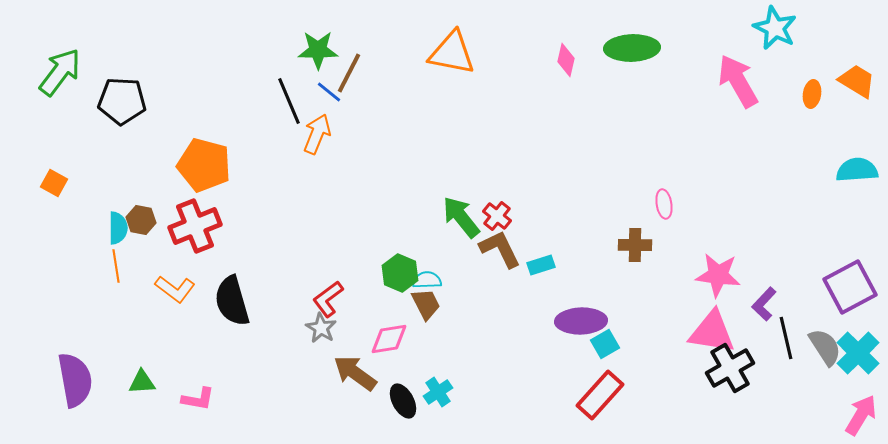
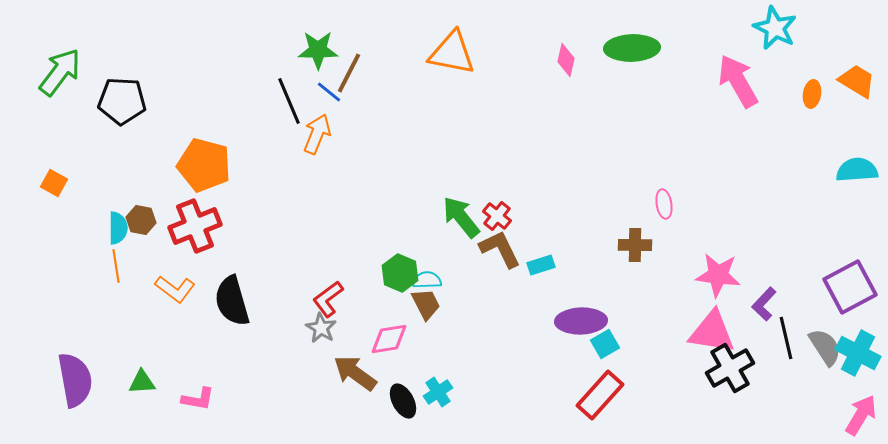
cyan cross at (858, 353): rotated 18 degrees counterclockwise
